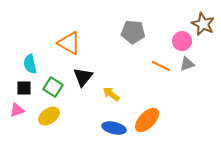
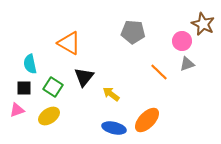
orange line: moved 2 px left, 6 px down; rotated 18 degrees clockwise
black triangle: moved 1 px right
